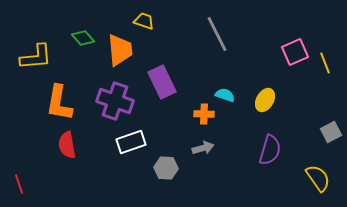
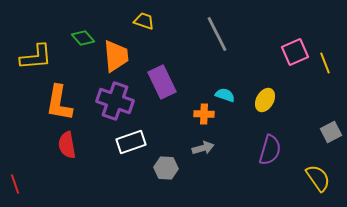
orange trapezoid: moved 4 px left, 6 px down
red line: moved 4 px left
